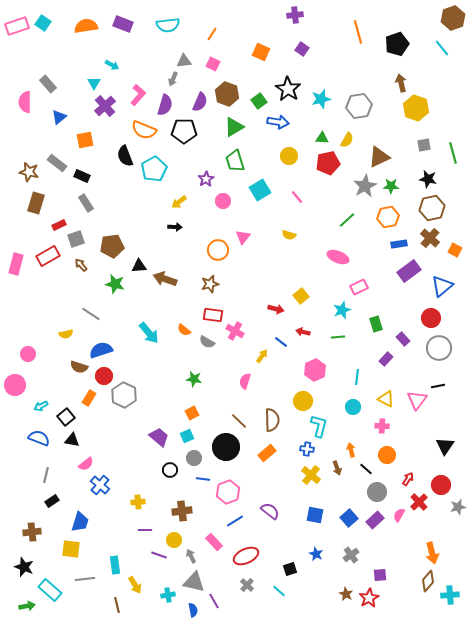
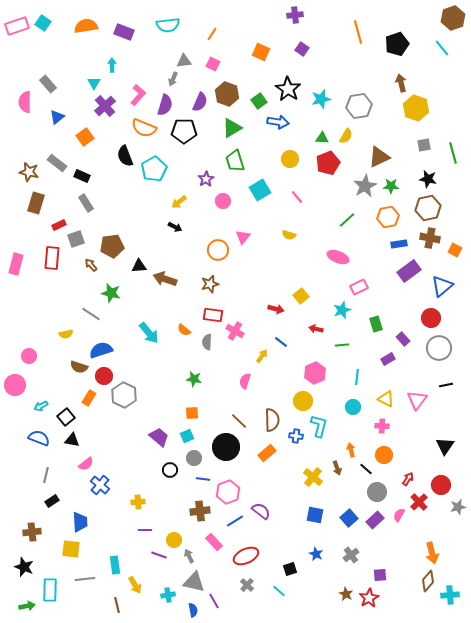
purple rectangle at (123, 24): moved 1 px right, 8 px down
cyan arrow at (112, 65): rotated 120 degrees counterclockwise
blue triangle at (59, 117): moved 2 px left
green triangle at (234, 127): moved 2 px left, 1 px down
orange semicircle at (144, 130): moved 2 px up
orange square at (85, 140): moved 3 px up; rotated 24 degrees counterclockwise
yellow semicircle at (347, 140): moved 1 px left, 4 px up
yellow circle at (289, 156): moved 1 px right, 3 px down
red pentagon at (328, 163): rotated 10 degrees counterclockwise
brown hexagon at (432, 208): moved 4 px left
black arrow at (175, 227): rotated 24 degrees clockwise
brown cross at (430, 238): rotated 30 degrees counterclockwise
red rectangle at (48, 256): moved 4 px right, 2 px down; rotated 55 degrees counterclockwise
brown arrow at (81, 265): moved 10 px right
green star at (115, 284): moved 4 px left, 9 px down
red arrow at (303, 332): moved 13 px right, 3 px up
green line at (338, 337): moved 4 px right, 8 px down
gray semicircle at (207, 342): rotated 63 degrees clockwise
pink circle at (28, 354): moved 1 px right, 2 px down
purple rectangle at (386, 359): moved 2 px right; rotated 16 degrees clockwise
pink hexagon at (315, 370): moved 3 px down
black line at (438, 386): moved 8 px right, 1 px up
orange square at (192, 413): rotated 24 degrees clockwise
blue cross at (307, 449): moved 11 px left, 13 px up
orange circle at (387, 455): moved 3 px left
yellow cross at (311, 475): moved 2 px right, 2 px down
brown cross at (182, 511): moved 18 px right
purple semicircle at (270, 511): moved 9 px left
blue trapezoid at (80, 522): rotated 20 degrees counterclockwise
gray arrow at (191, 556): moved 2 px left
cyan rectangle at (50, 590): rotated 50 degrees clockwise
